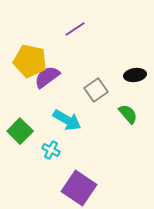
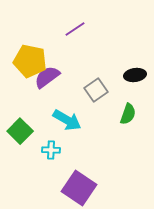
green semicircle: rotated 60 degrees clockwise
cyan cross: rotated 24 degrees counterclockwise
